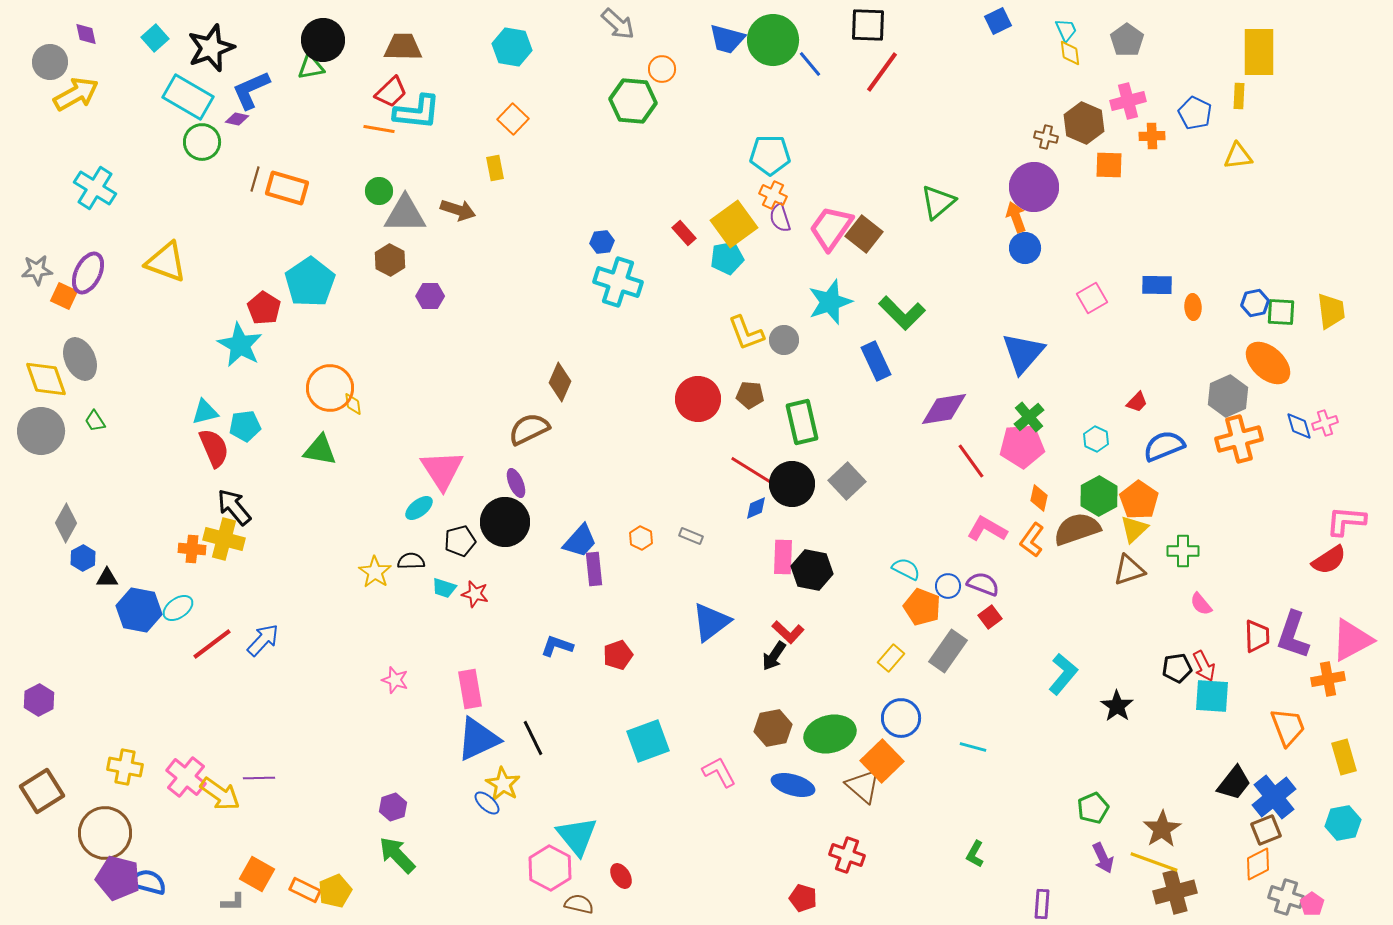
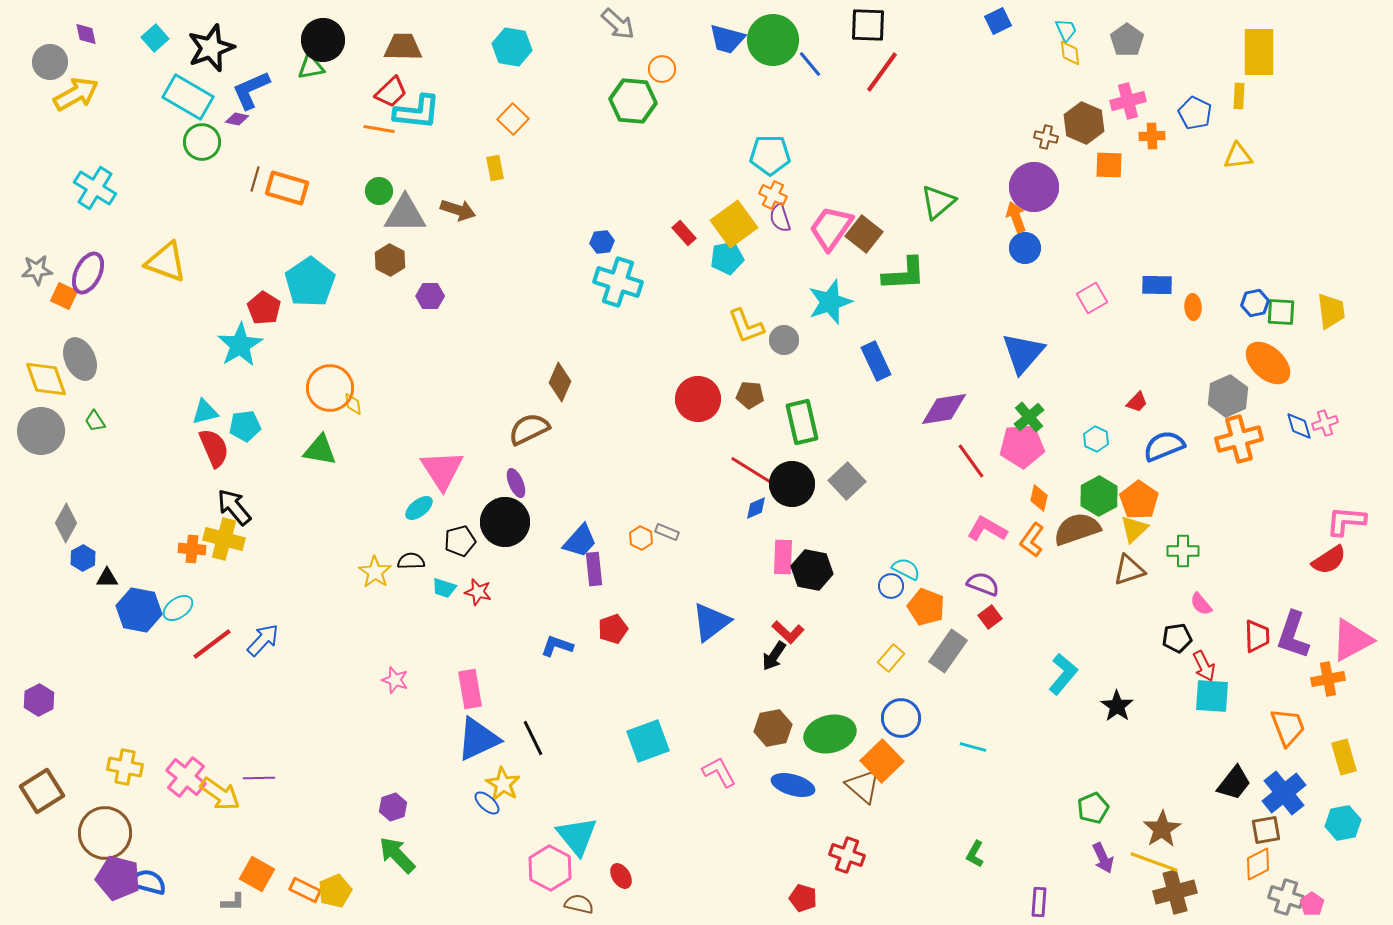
green L-shape at (902, 313): moved 2 px right, 39 px up; rotated 48 degrees counterclockwise
yellow L-shape at (746, 333): moved 7 px up
cyan star at (240, 345): rotated 12 degrees clockwise
gray rectangle at (691, 536): moved 24 px left, 4 px up
blue circle at (948, 586): moved 57 px left
red star at (475, 594): moved 3 px right, 2 px up
orange pentagon at (922, 607): moved 4 px right
red pentagon at (618, 655): moved 5 px left, 26 px up
black pentagon at (1177, 668): moved 30 px up
blue cross at (1274, 797): moved 10 px right, 4 px up
brown square at (1266, 830): rotated 12 degrees clockwise
purple rectangle at (1042, 904): moved 3 px left, 2 px up
